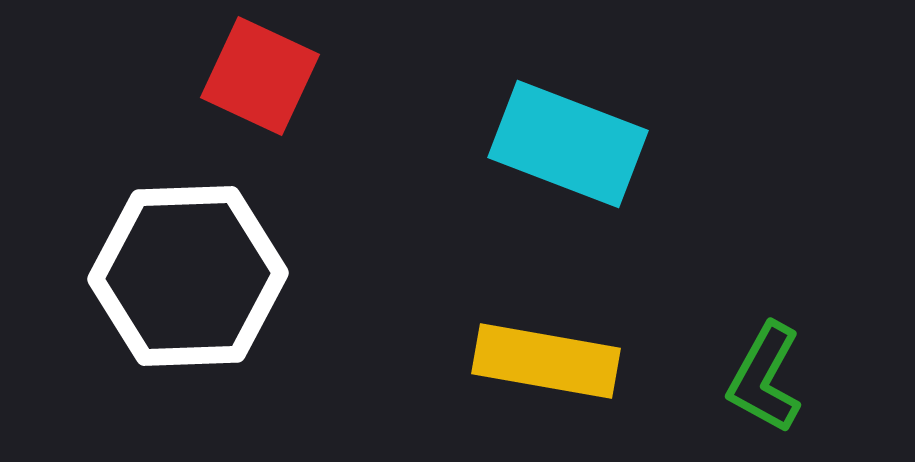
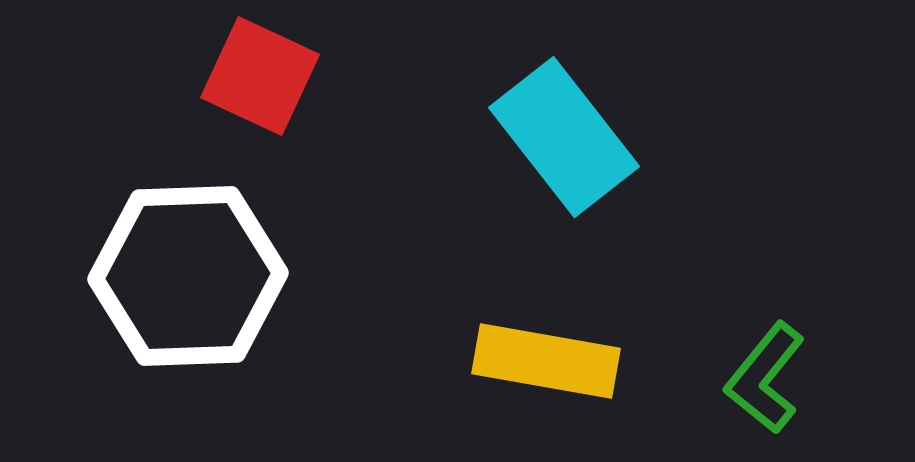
cyan rectangle: moved 4 px left, 7 px up; rotated 31 degrees clockwise
green L-shape: rotated 10 degrees clockwise
